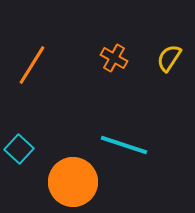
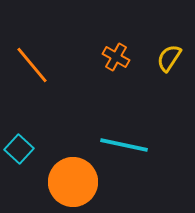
orange cross: moved 2 px right, 1 px up
orange line: rotated 72 degrees counterclockwise
cyan line: rotated 6 degrees counterclockwise
